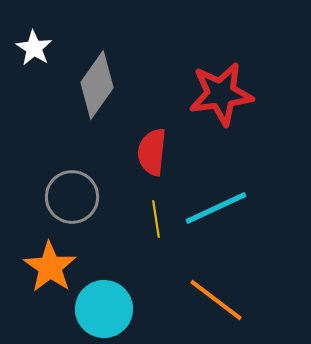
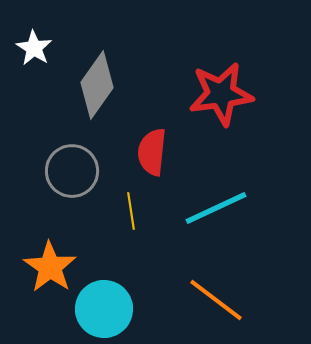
gray circle: moved 26 px up
yellow line: moved 25 px left, 8 px up
